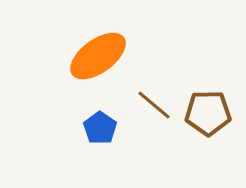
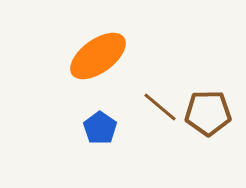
brown line: moved 6 px right, 2 px down
